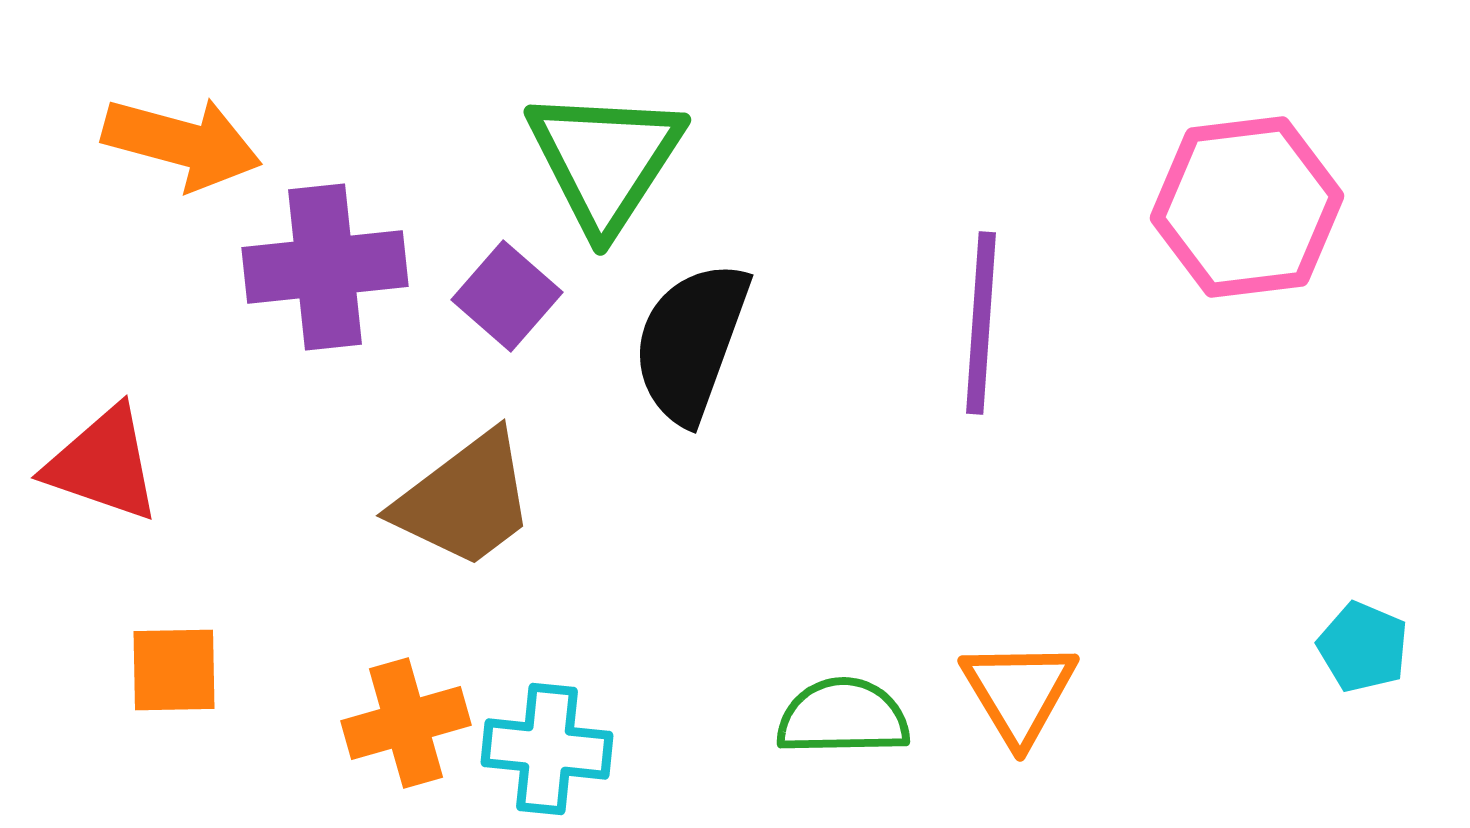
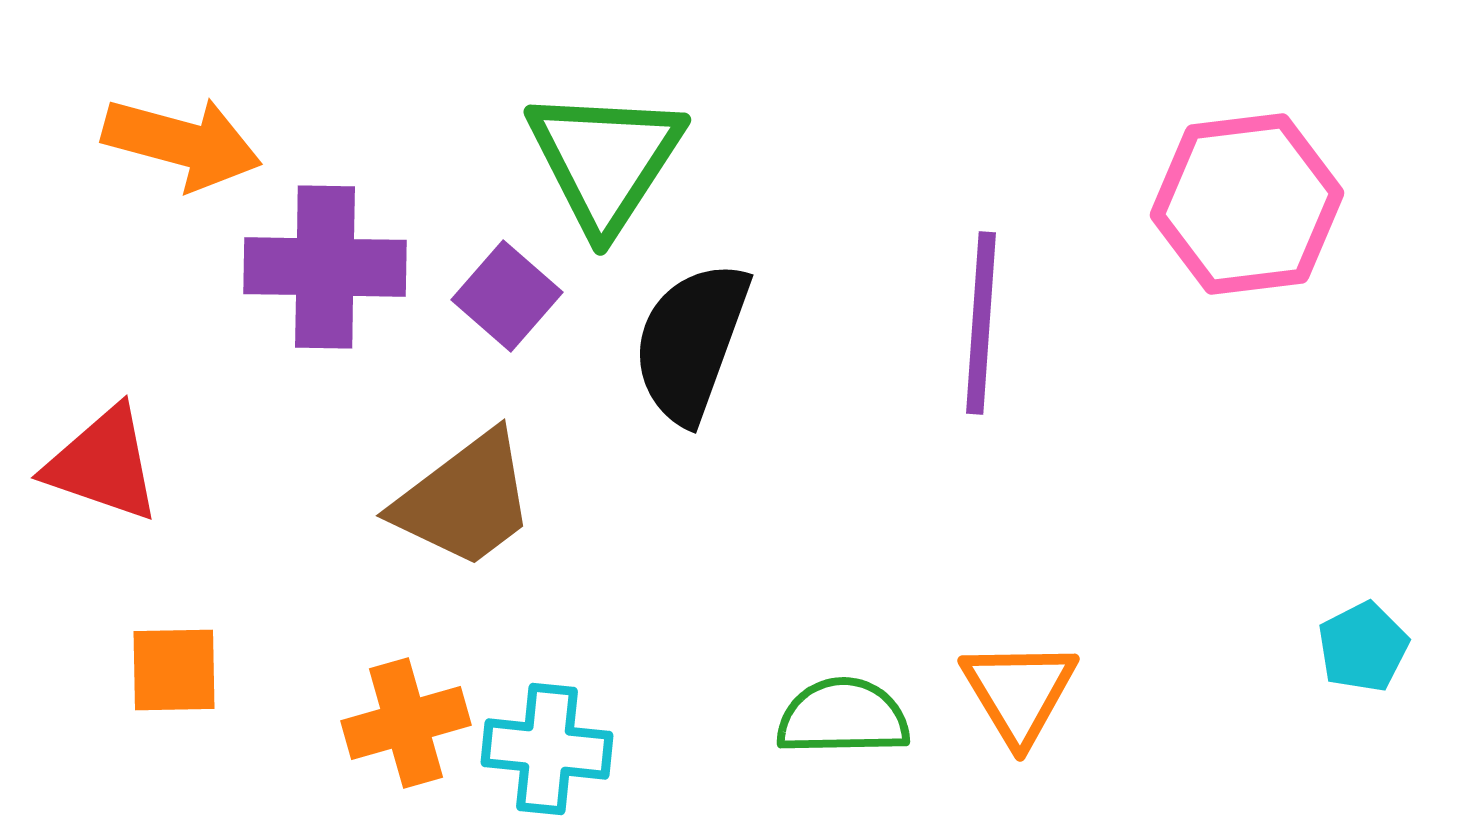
pink hexagon: moved 3 px up
purple cross: rotated 7 degrees clockwise
cyan pentagon: rotated 22 degrees clockwise
